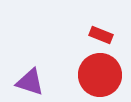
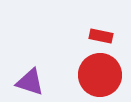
red rectangle: moved 1 px down; rotated 10 degrees counterclockwise
